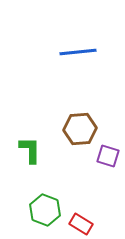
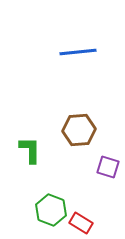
brown hexagon: moved 1 px left, 1 px down
purple square: moved 11 px down
green hexagon: moved 6 px right
red rectangle: moved 1 px up
